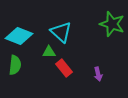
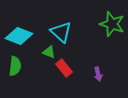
green triangle: rotated 24 degrees clockwise
green semicircle: moved 1 px down
